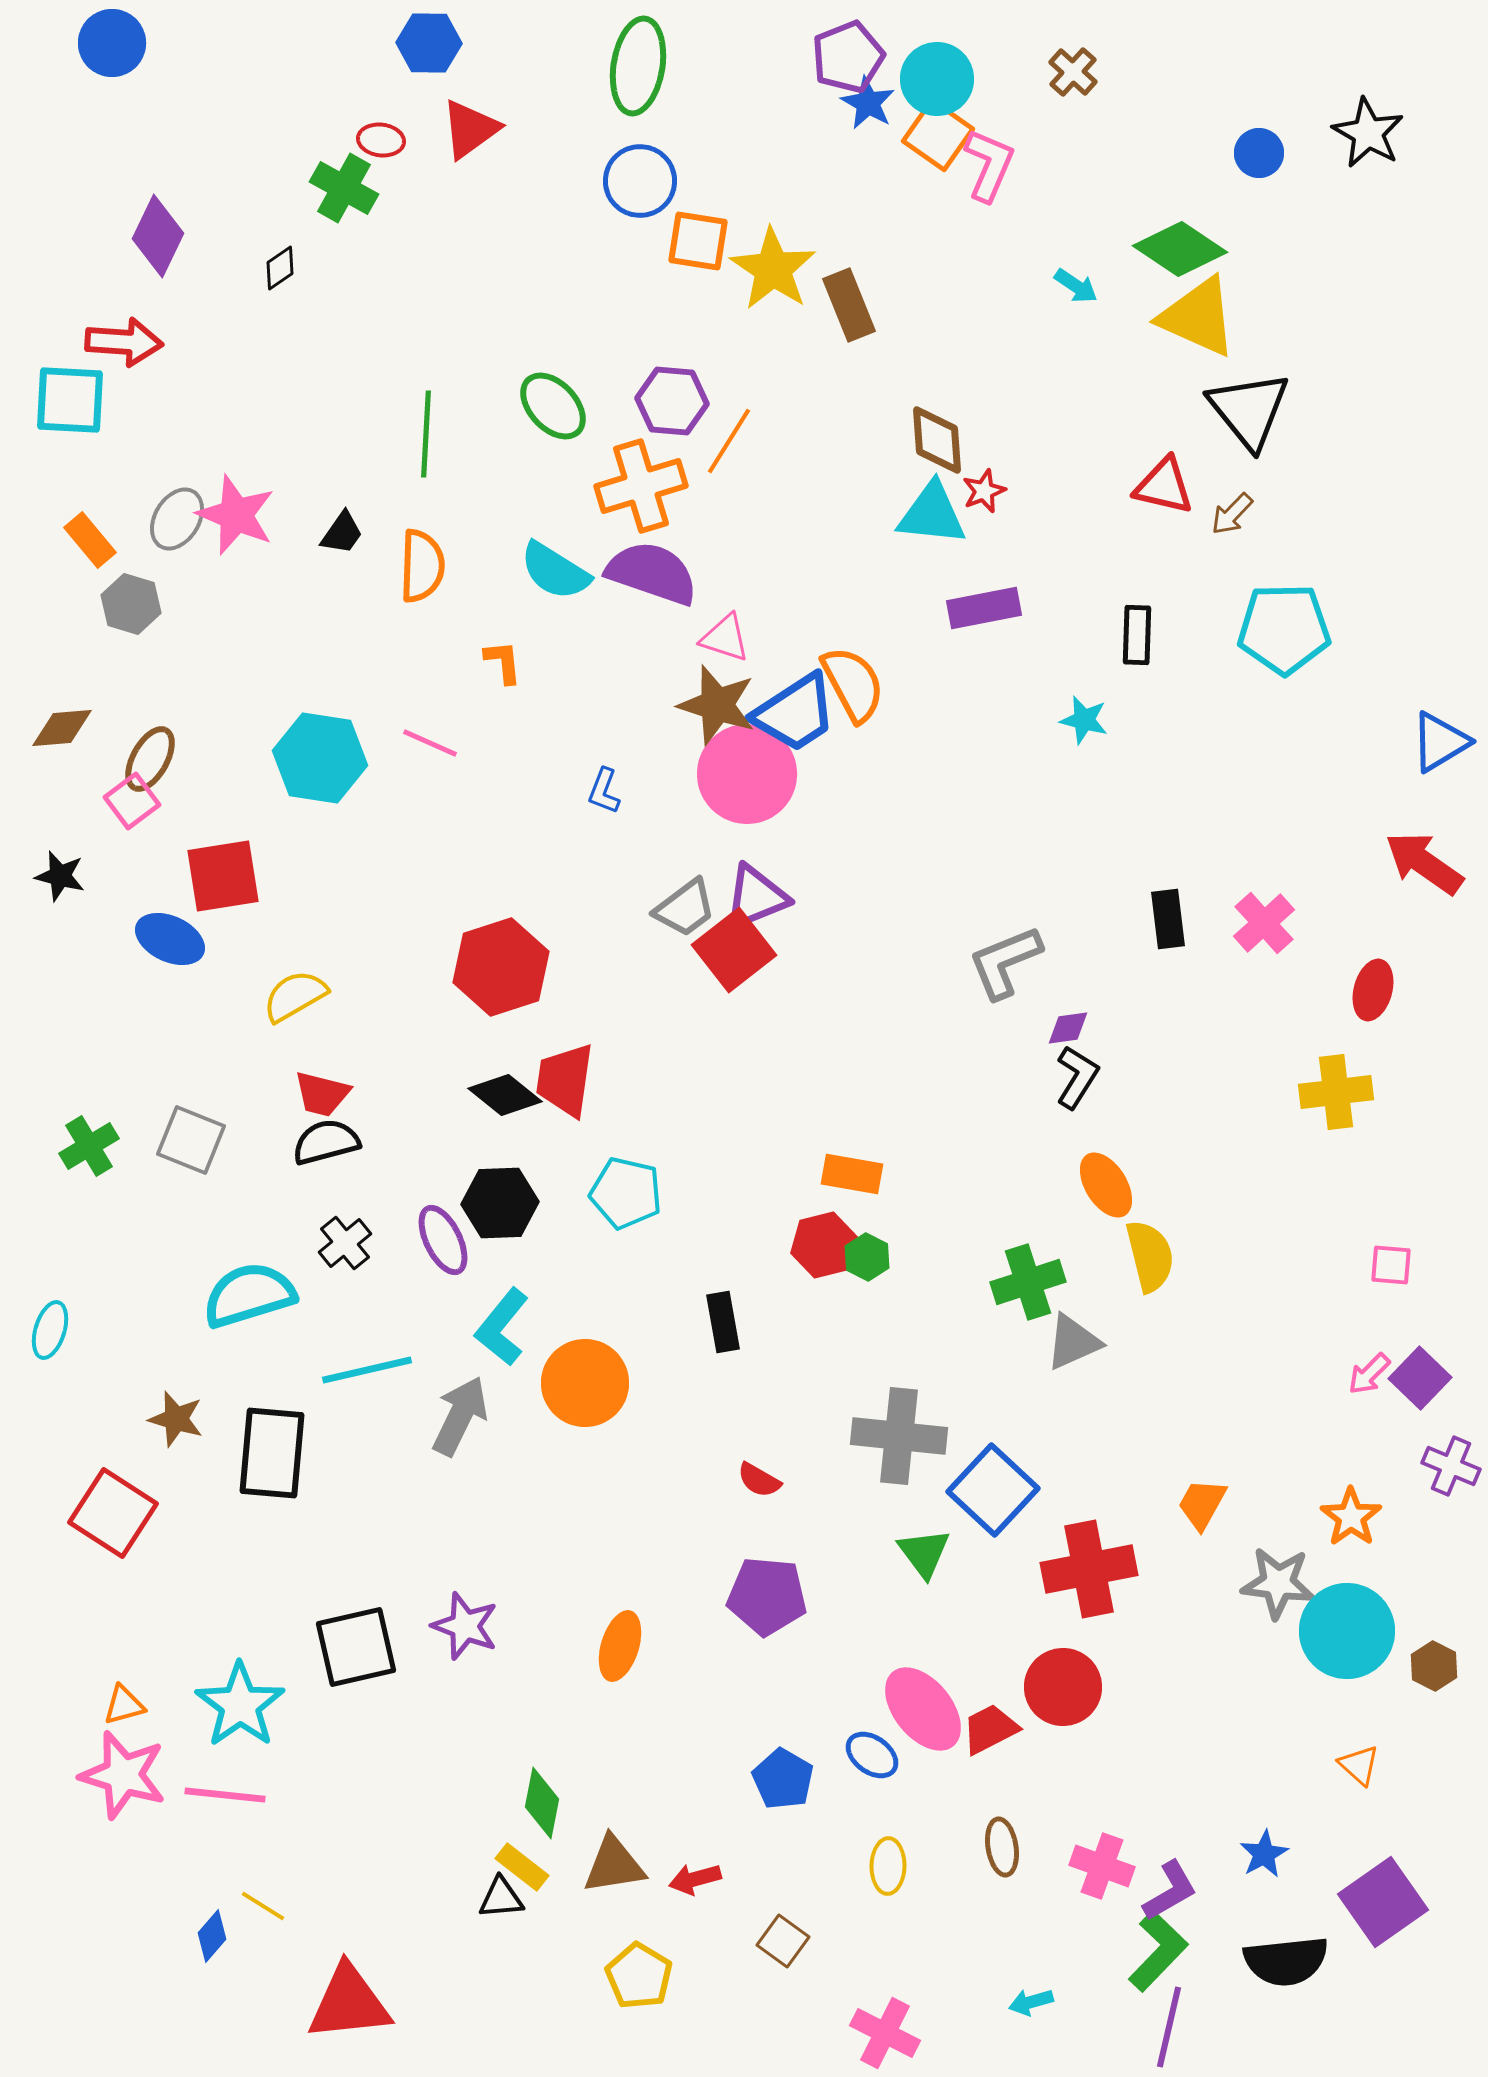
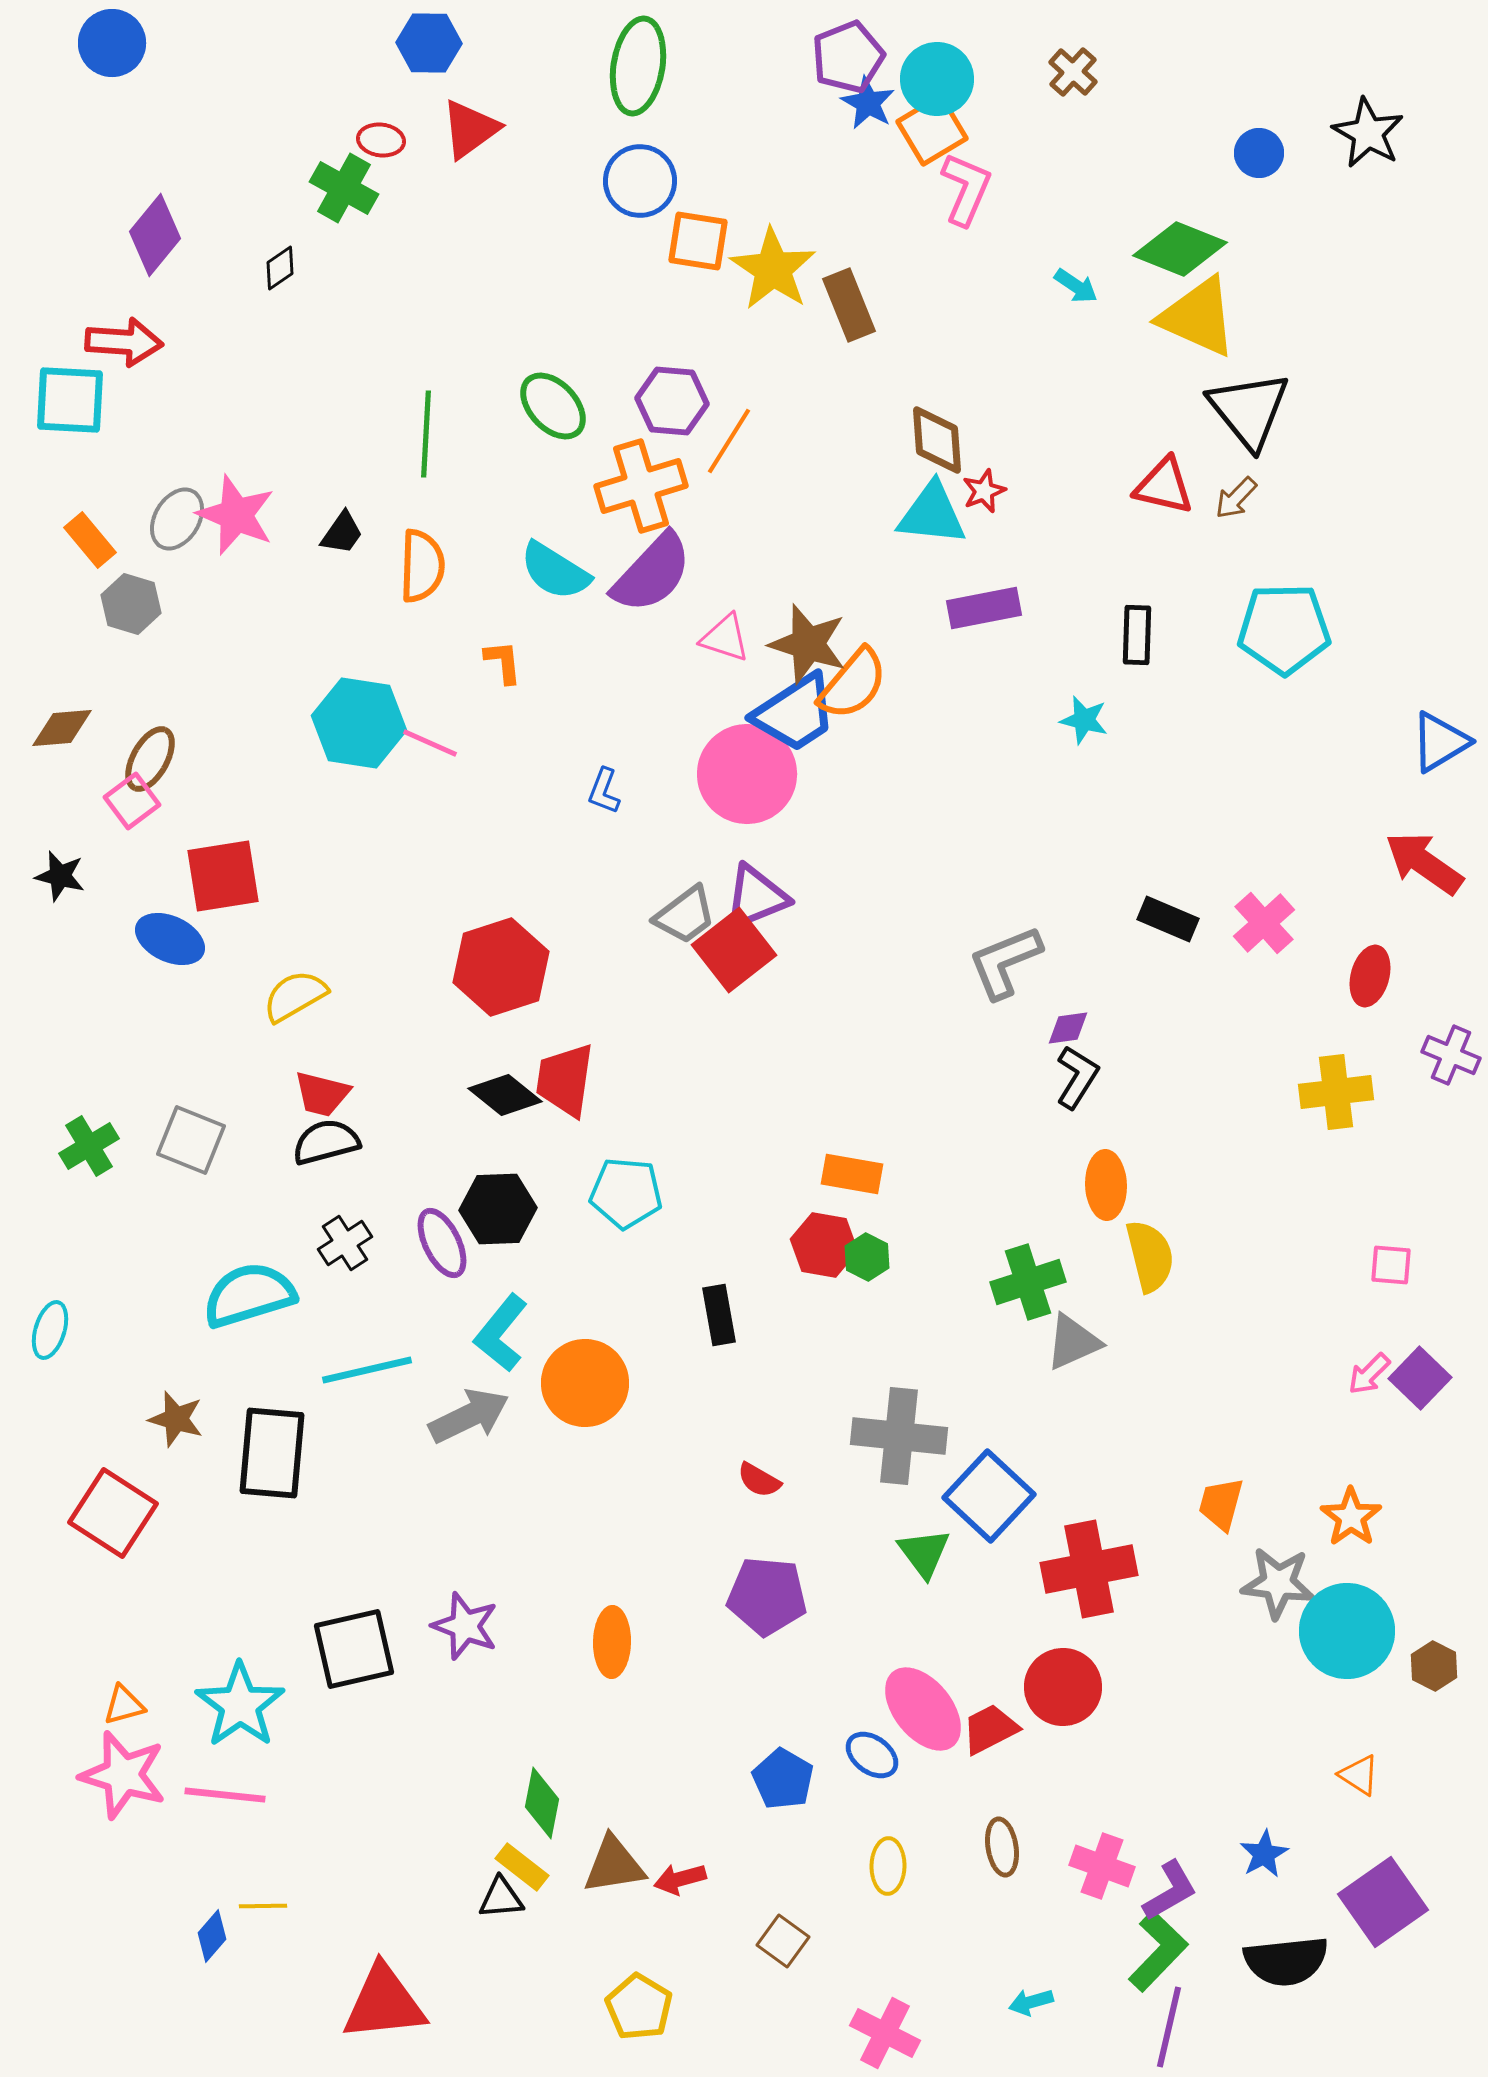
orange square at (938, 135): moved 6 px left, 5 px up; rotated 24 degrees clockwise
pink L-shape at (989, 165): moved 23 px left, 24 px down
purple diamond at (158, 236): moved 3 px left, 1 px up; rotated 14 degrees clockwise
green diamond at (1180, 249): rotated 12 degrees counterclockwise
brown arrow at (1232, 514): moved 4 px right, 16 px up
purple semicircle at (652, 573): rotated 114 degrees clockwise
orange semicircle at (853, 684): rotated 68 degrees clockwise
brown star at (717, 705): moved 91 px right, 61 px up
cyan hexagon at (320, 758): moved 39 px right, 35 px up
gray trapezoid at (685, 908): moved 7 px down
black rectangle at (1168, 919): rotated 60 degrees counterclockwise
red ellipse at (1373, 990): moved 3 px left, 14 px up
orange ellipse at (1106, 1185): rotated 30 degrees clockwise
cyan pentagon at (626, 1193): rotated 8 degrees counterclockwise
black hexagon at (500, 1203): moved 2 px left, 6 px down
purple ellipse at (443, 1240): moved 1 px left, 3 px down
black cross at (345, 1243): rotated 6 degrees clockwise
red hexagon at (824, 1245): rotated 24 degrees clockwise
black rectangle at (723, 1322): moved 4 px left, 7 px up
cyan L-shape at (502, 1327): moved 1 px left, 6 px down
gray arrow at (460, 1416): moved 9 px right; rotated 38 degrees clockwise
purple cross at (1451, 1466): moved 411 px up
blue square at (993, 1490): moved 4 px left, 6 px down
orange trapezoid at (1202, 1504): moved 19 px right; rotated 14 degrees counterclockwise
orange ellipse at (620, 1646): moved 8 px left, 4 px up; rotated 16 degrees counterclockwise
black square at (356, 1647): moved 2 px left, 2 px down
orange triangle at (1359, 1765): moved 10 px down; rotated 9 degrees counterclockwise
red arrow at (695, 1879): moved 15 px left
yellow line at (263, 1906): rotated 33 degrees counterclockwise
yellow pentagon at (639, 1976): moved 31 px down
red triangle at (349, 2003): moved 35 px right
